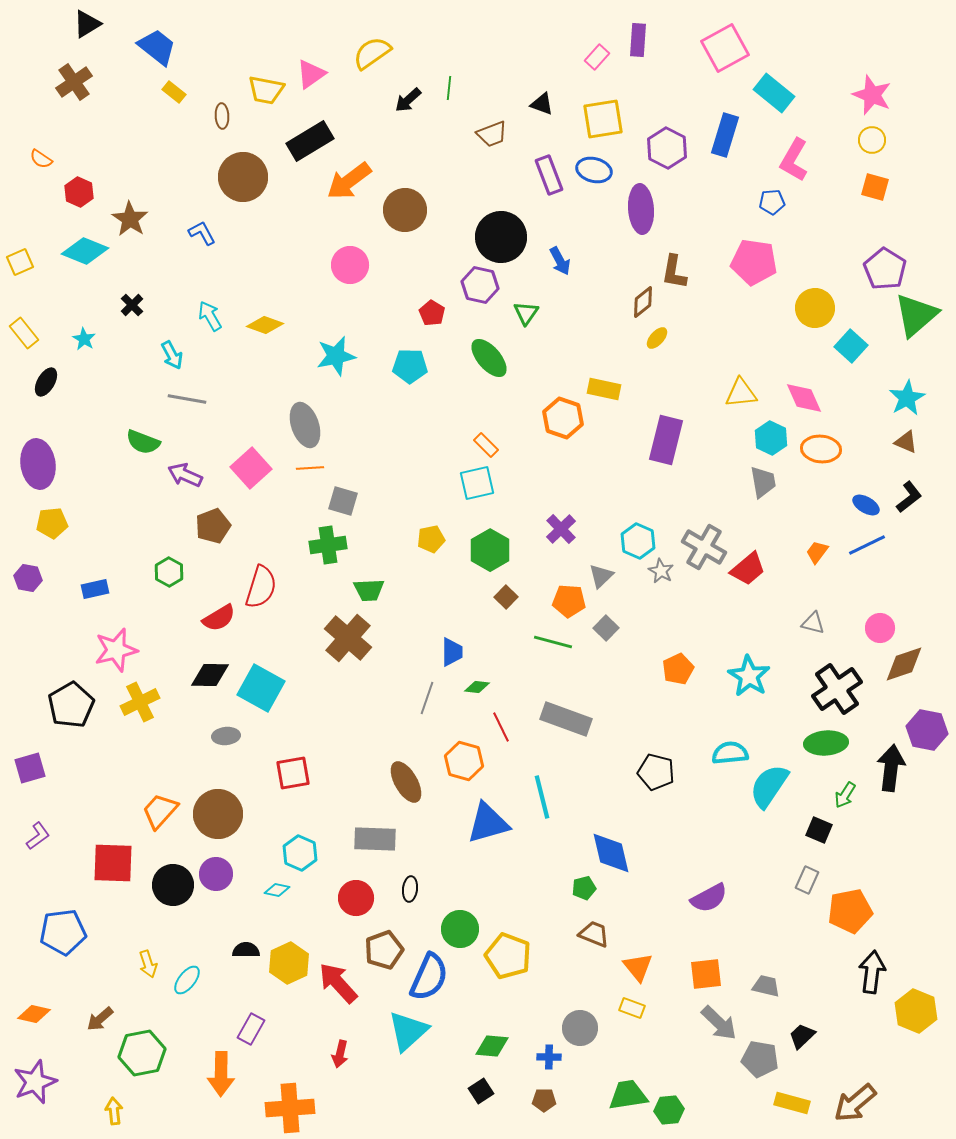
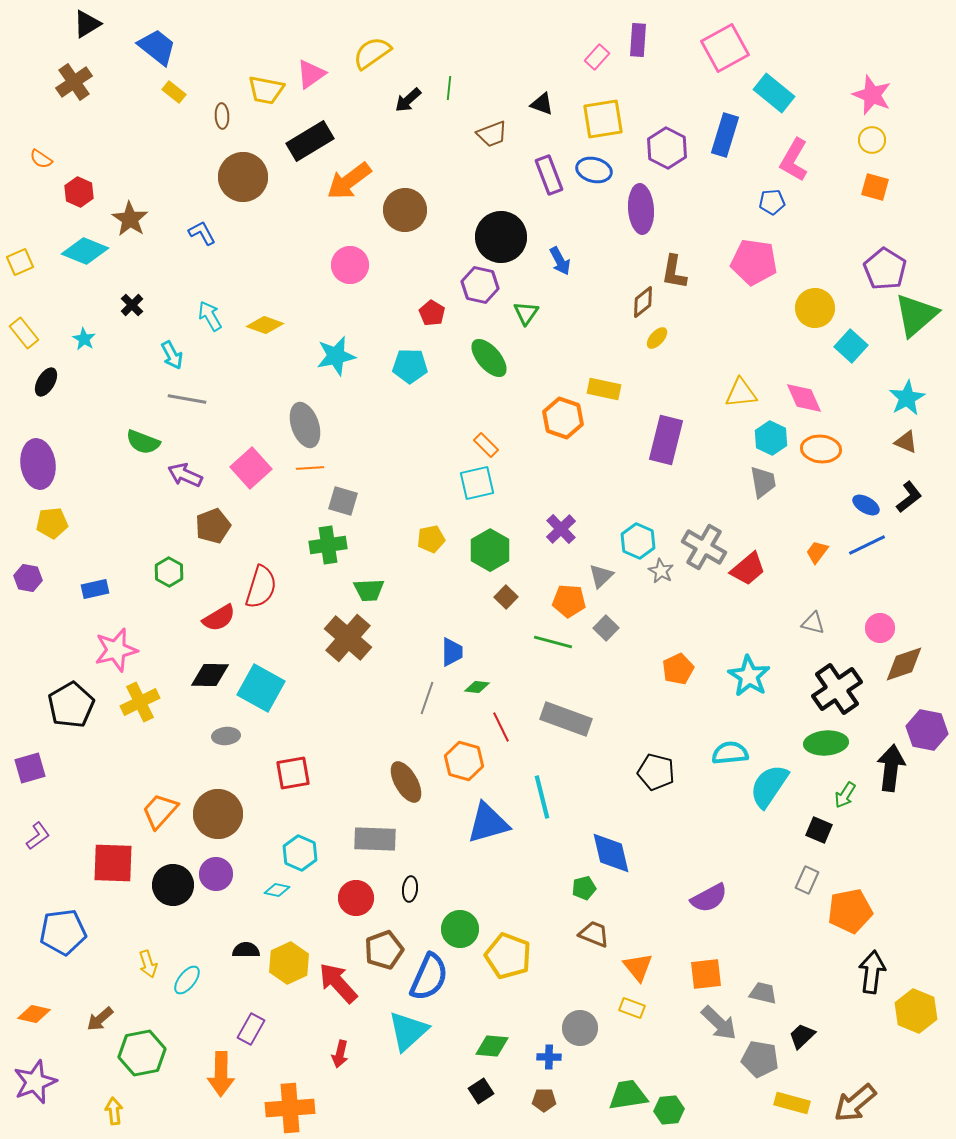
gray trapezoid at (766, 986): moved 3 px left, 7 px down
